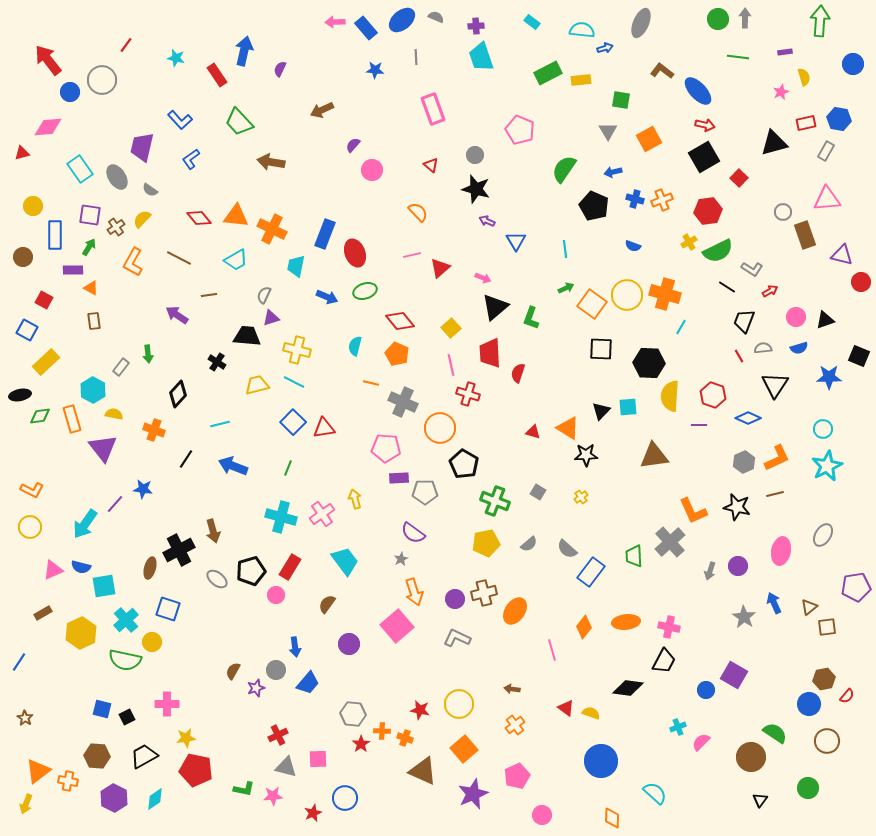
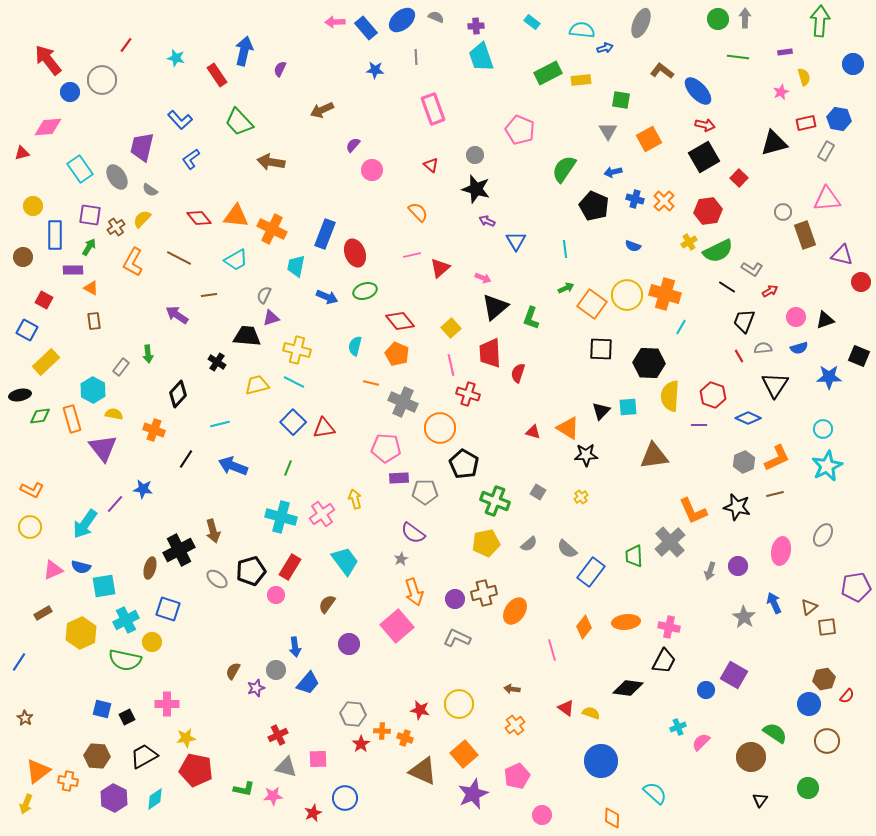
orange cross at (662, 200): moved 2 px right, 1 px down; rotated 25 degrees counterclockwise
cyan cross at (126, 620): rotated 15 degrees clockwise
orange square at (464, 749): moved 5 px down
